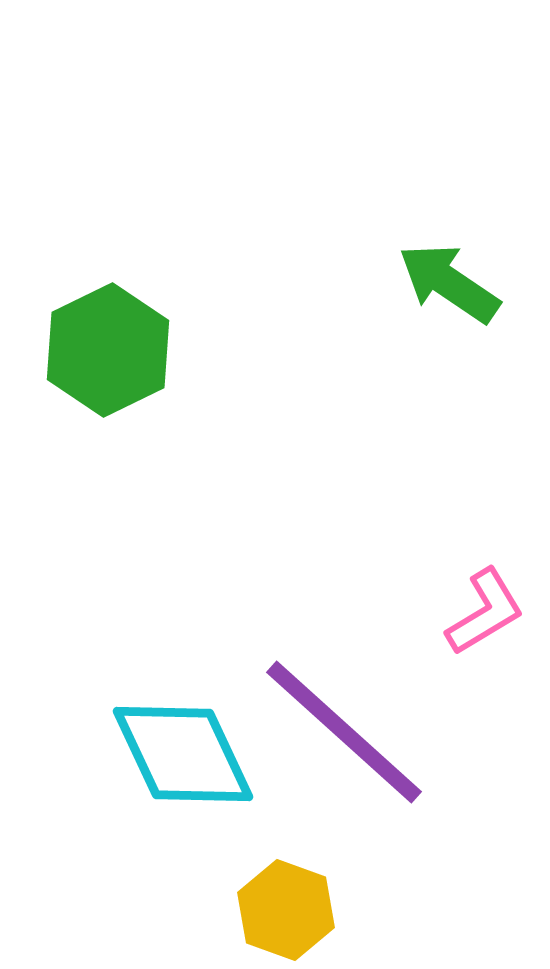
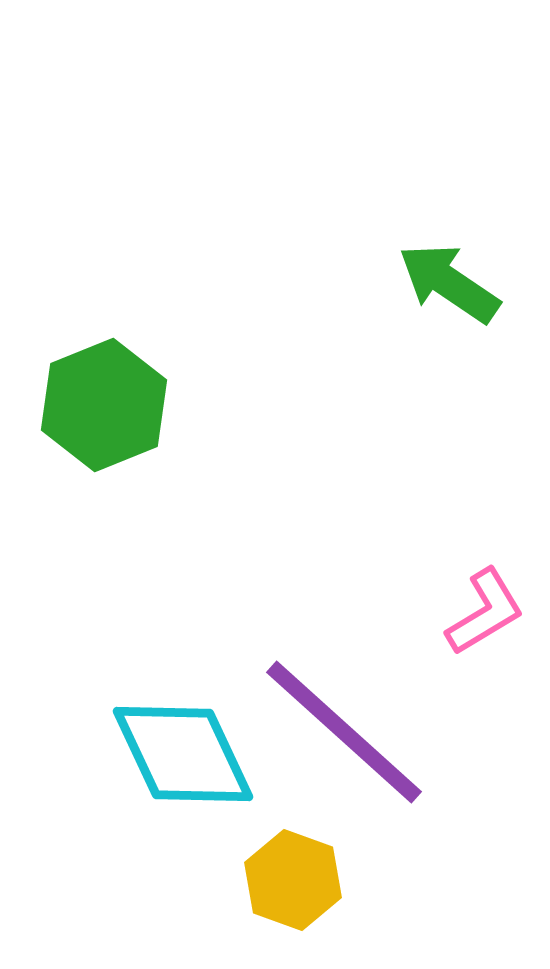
green hexagon: moved 4 px left, 55 px down; rotated 4 degrees clockwise
yellow hexagon: moved 7 px right, 30 px up
